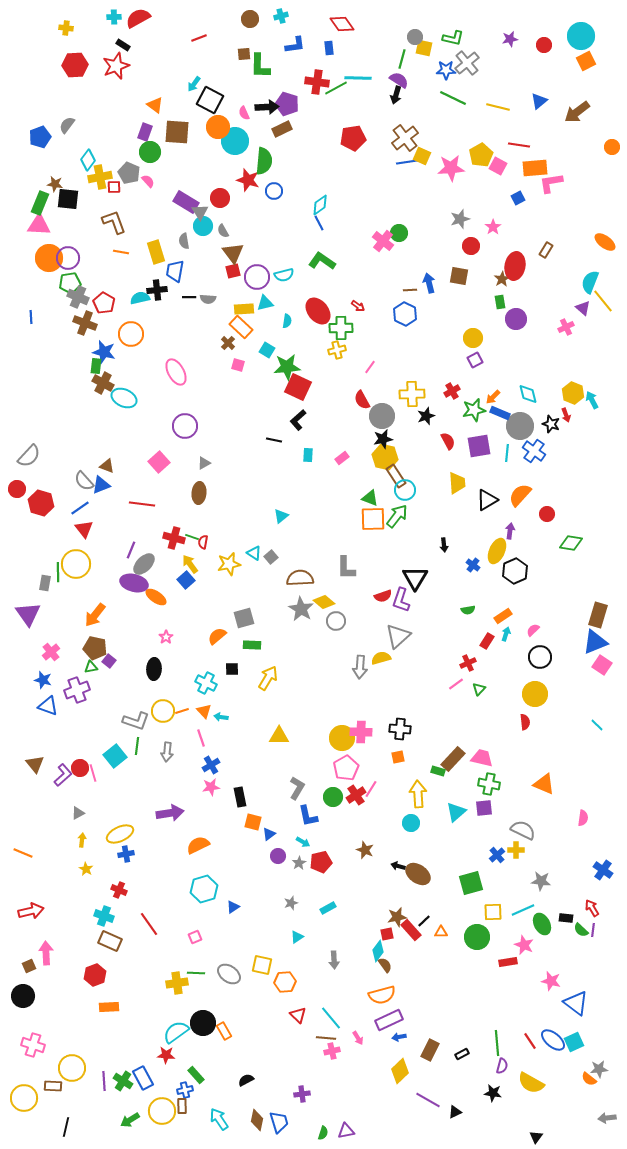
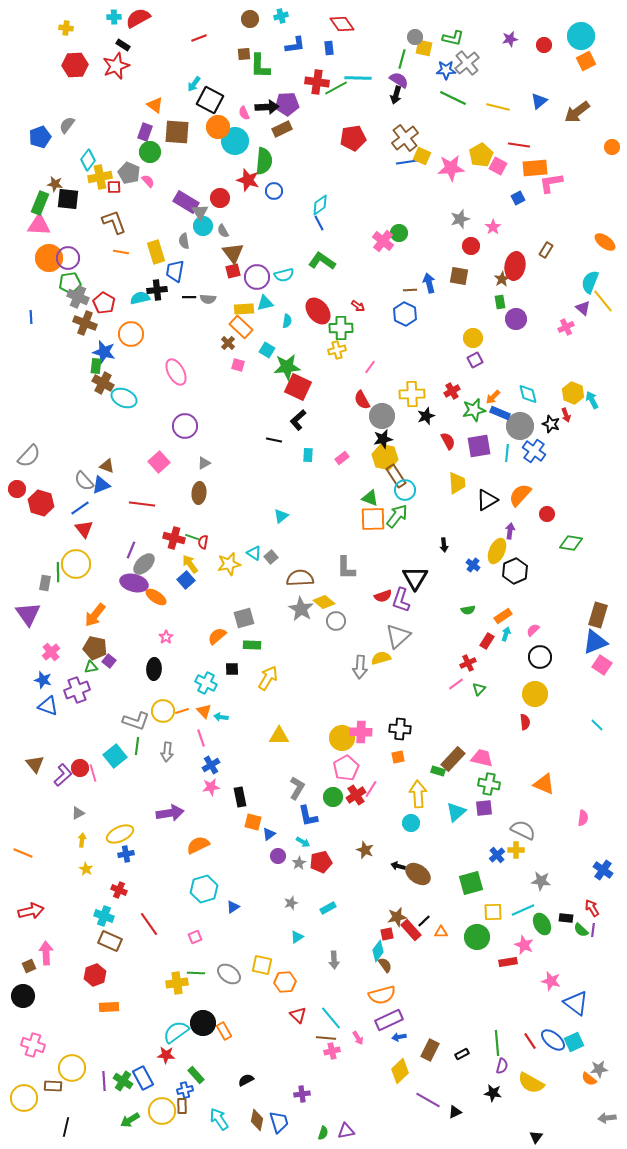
purple pentagon at (287, 104): rotated 20 degrees counterclockwise
